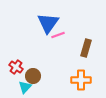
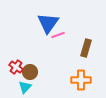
brown circle: moved 3 px left, 4 px up
